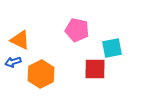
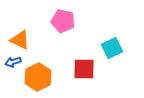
pink pentagon: moved 14 px left, 9 px up
cyan square: rotated 15 degrees counterclockwise
red square: moved 11 px left
orange hexagon: moved 3 px left, 3 px down
